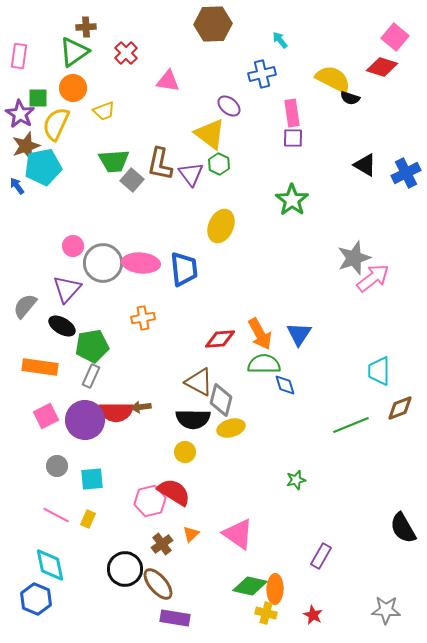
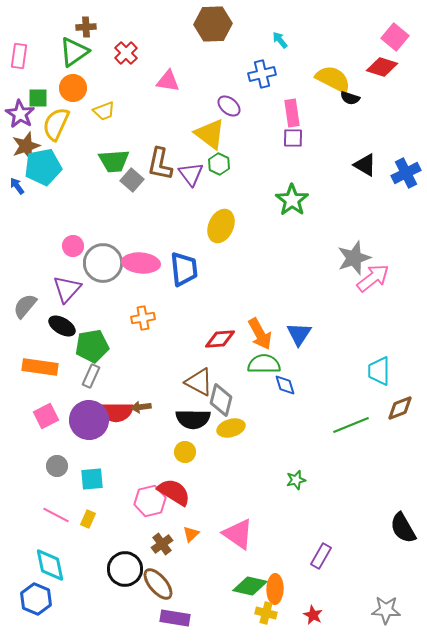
purple circle at (85, 420): moved 4 px right
